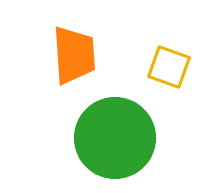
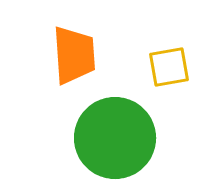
yellow square: rotated 30 degrees counterclockwise
